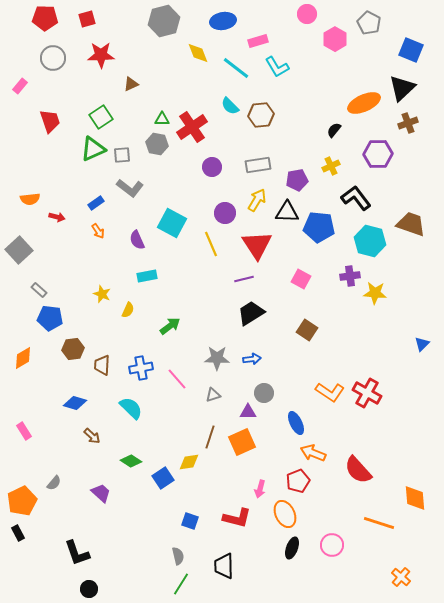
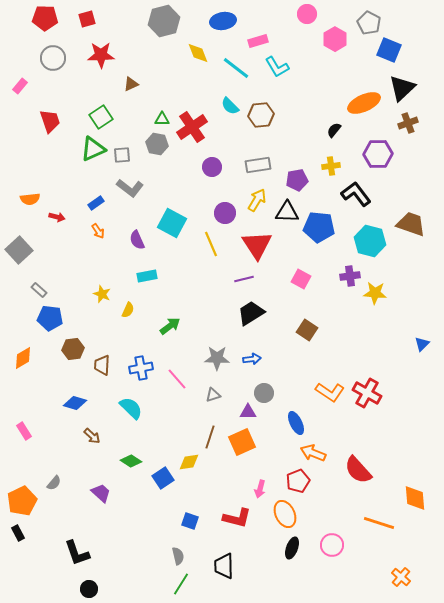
blue square at (411, 50): moved 22 px left
yellow cross at (331, 166): rotated 18 degrees clockwise
black L-shape at (356, 198): moved 4 px up
